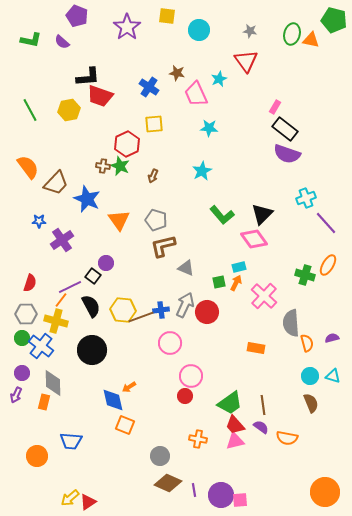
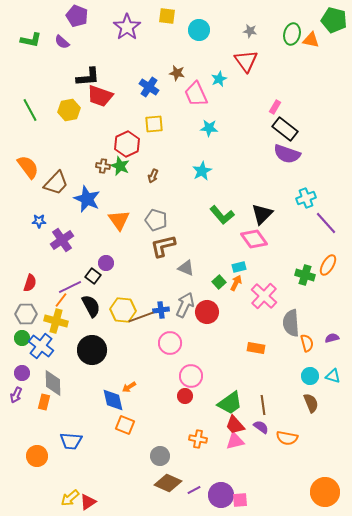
green square at (219, 282): rotated 32 degrees counterclockwise
purple line at (194, 490): rotated 72 degrees clockwise
